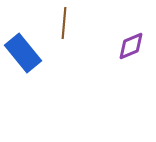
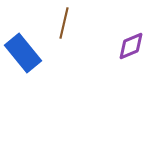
brown line: rotated 8 degrees clockwise
